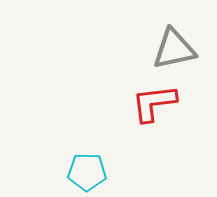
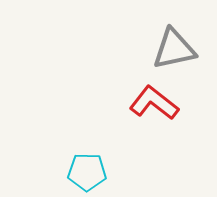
red L-shape: rotated 45 degrees clockwise
